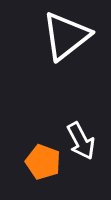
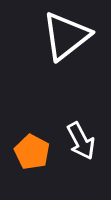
orange pentagon: moved 11 px left, 10 px up; rotated 8 degrees clockwise
